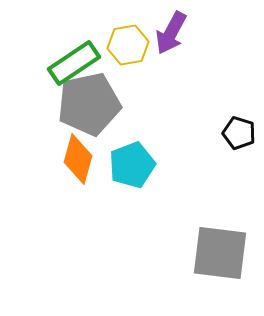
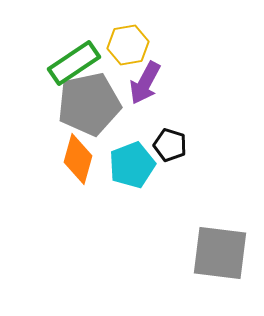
purple arrow: moved 26 px left, 50 px down
black pentagon: moved 69 px left, 12 px down
